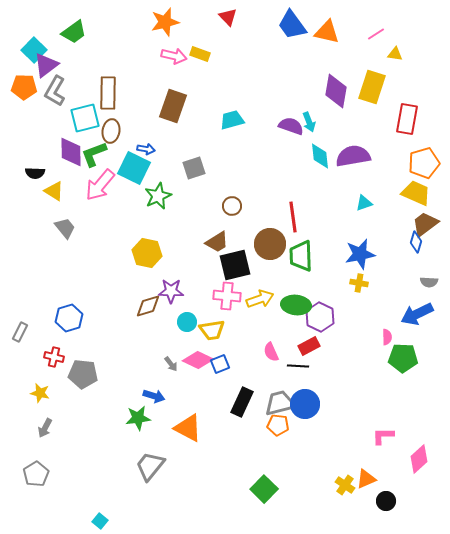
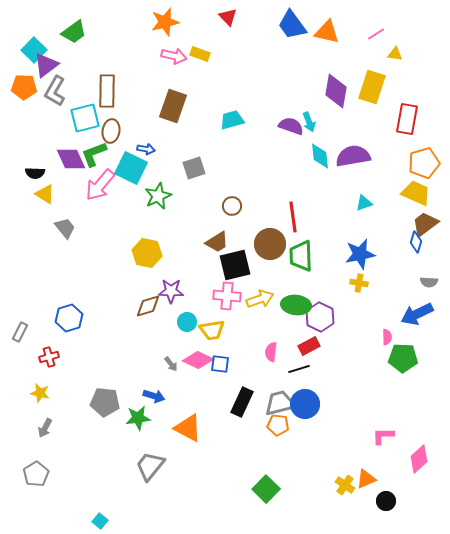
brown rectangle at (108, 93): moved 1 px left, 2 px up
purple diamond at (71, 152): moved 7 px down; rotated 24 degrees counterclockwise
cyan square at (134, 168): moved 3 px left
yellow triangle at (54, 191): moved 9 px left, 3 px down
pink semicircle at (271, 352): rotated 30 degrees clockwise
red cross at (54, 357): moved 5 px left; rotated 30 degrees counterclockwise
blue square at (220, 364): rotated 30 degrees clockwise
black line at (298, 366): moved 1 px right, 3 px down; rotated 20 degrees counterclockwise
gray pentagon at (83, 374): moved 22 px right, 28 px down
green square at (264, 489): moved 2 px right
